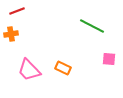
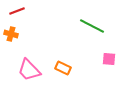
orange cross: rotated 24 degrees clockwise
